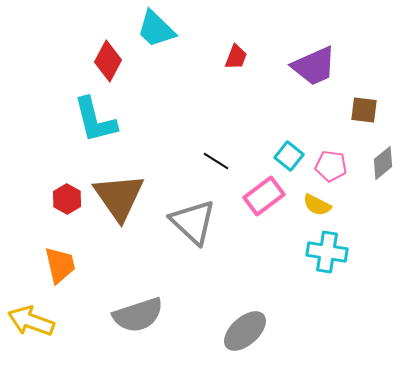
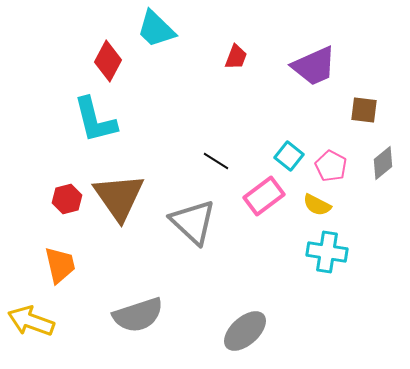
pink pentagon: rotated 20 degrees clockwise
red hexagon: rotated 16 degrees clockwise
